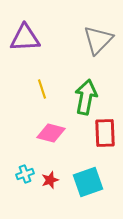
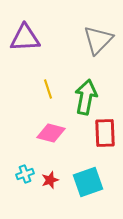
yellow line: moved 6 px right
